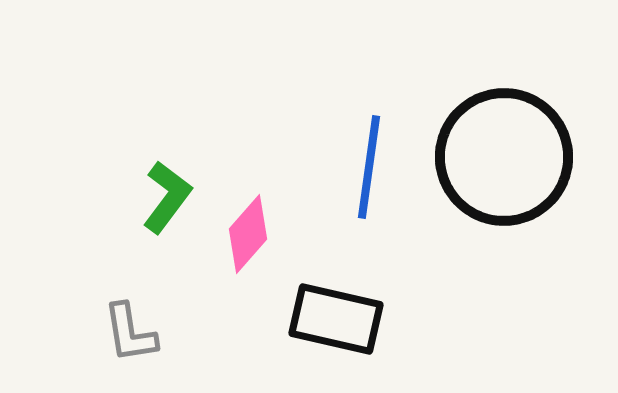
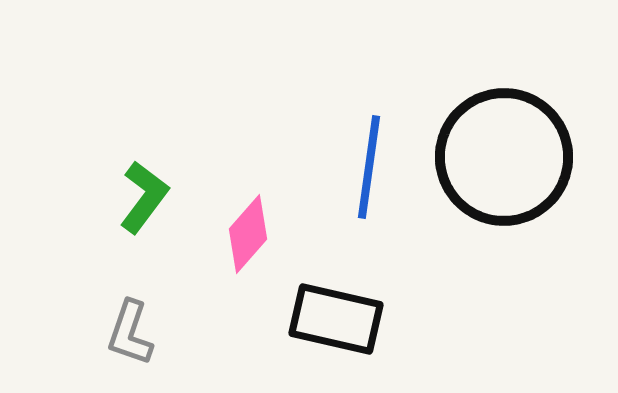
green L-shape: moved 23 px left
gray L-shape: rotated 28 degrees clockwise
